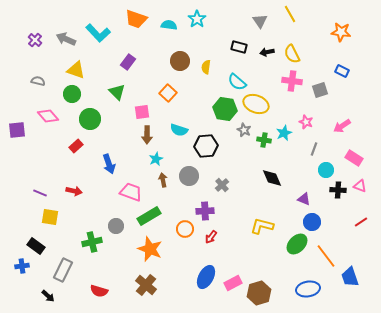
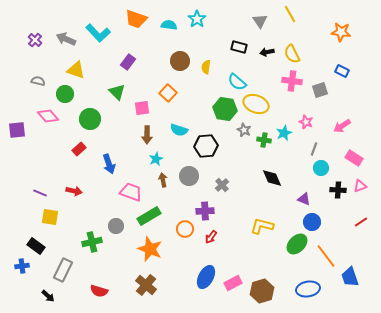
green circle at (72, 94): moved 7 px left
pink square at (142, 112): moved 4 px up
red rectangle at (76, 146): moved 3 px right, 3 px down
cyan circle at (326, 170): moved 5 px left, 2 px up
pink triangle at (360, 186): rotated 40 degrees counterclockwise
brown hexagon at (259, 293): moved 3 px right, 2 px up
